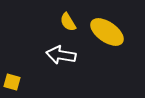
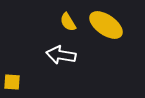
yellow ellipse: moved 1 px left, 7 px up
yellow square: rotated 12 degrees counterclockwise
